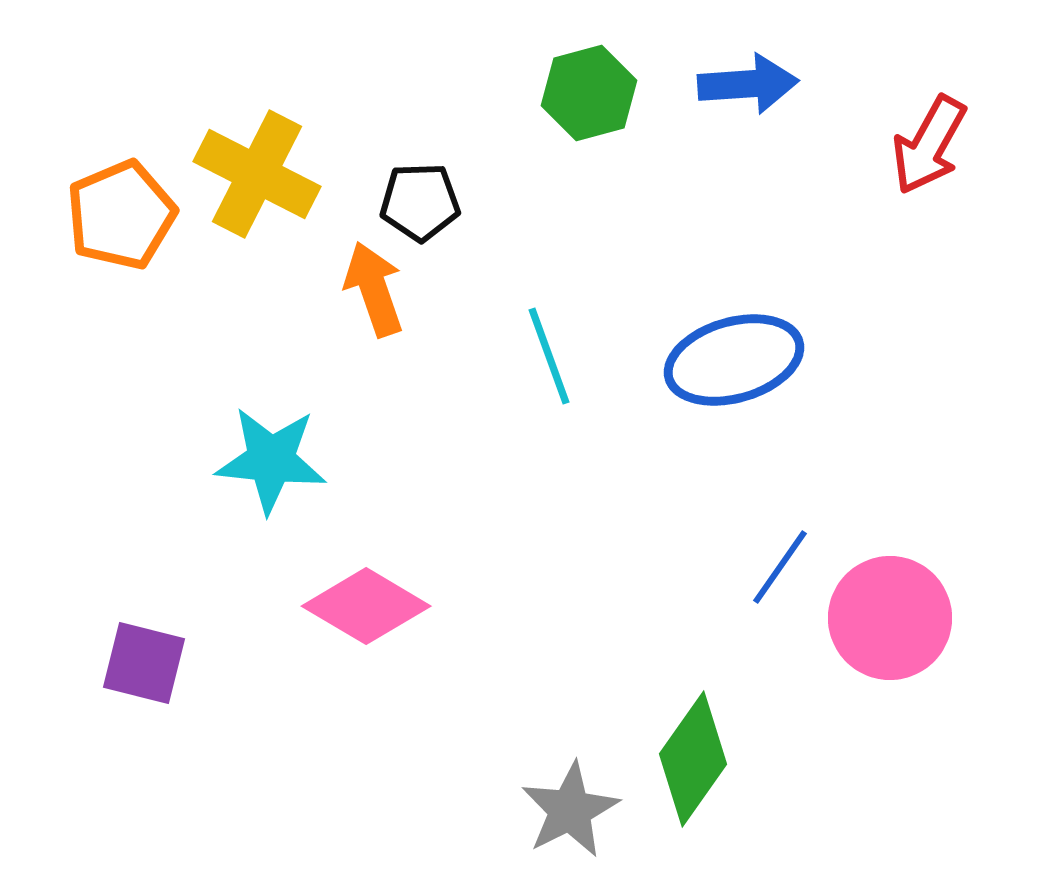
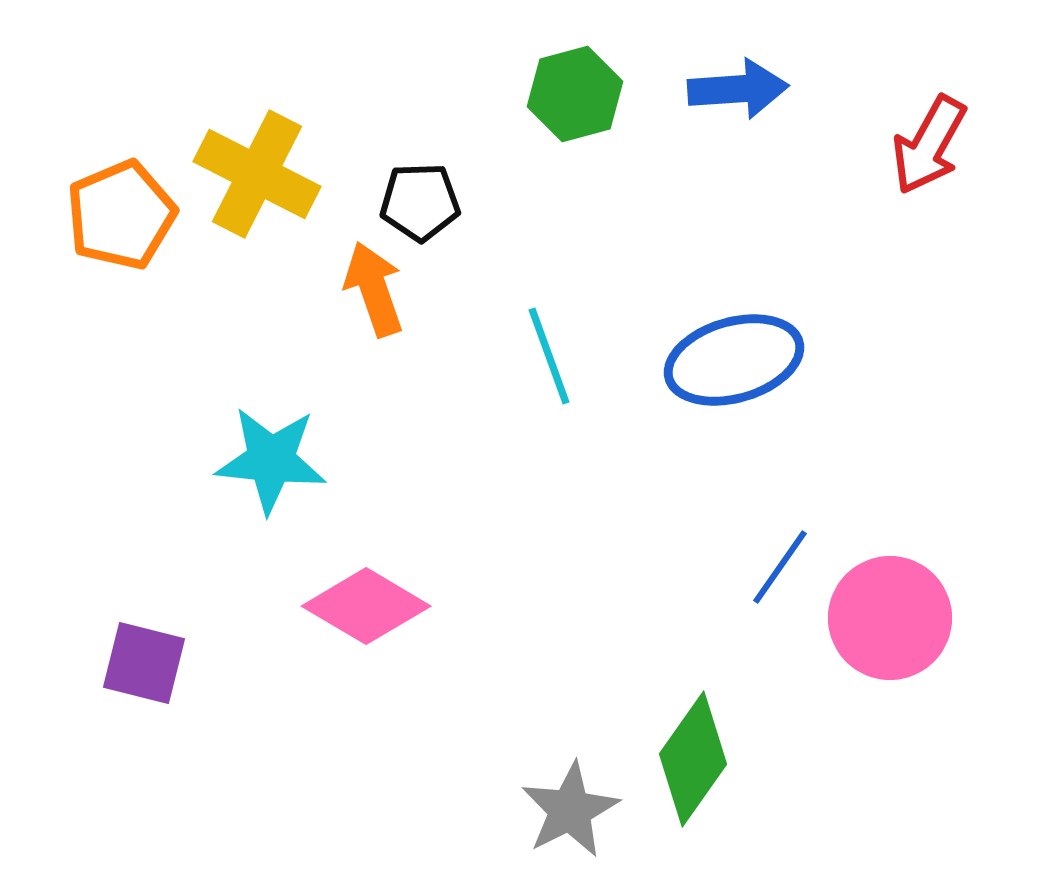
blue arrow: moved 10 px left, 5 px down
green hexagon: moved 14 px left, 1 px down
